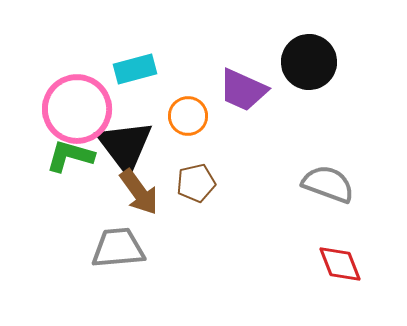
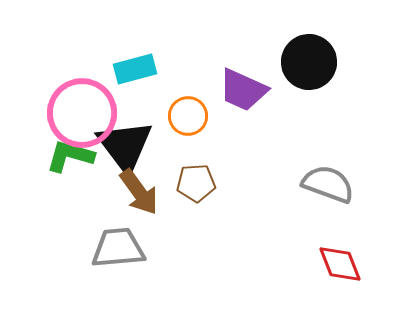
pink circle: moved 5 px right, 4 px down
brown pentagon: rotated 9 degrees clockwise
